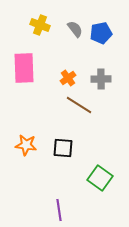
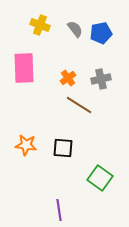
gray cross: rotated 12 degrees counterclockwise
